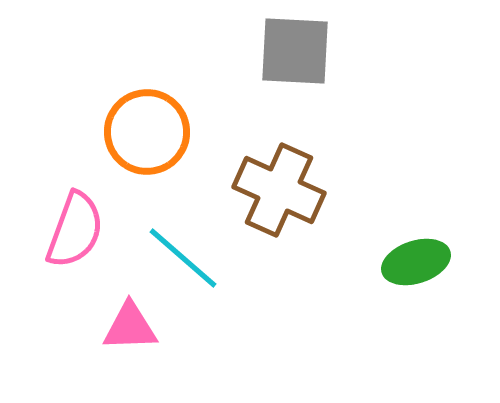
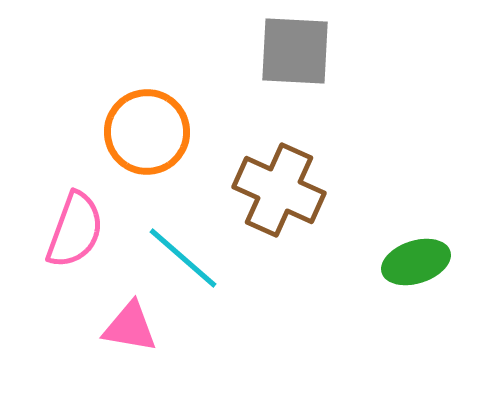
pink triangle: rotated 12 degrees clockwise
